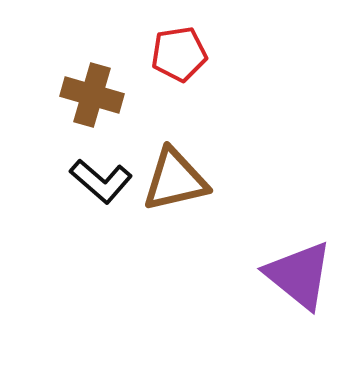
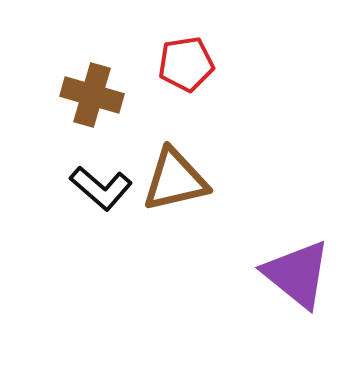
red pentagon: moved 7 px right, 10 px down
black L-shape: moved 7 px down
purple triangle: moved 2 px left, 1 px up
